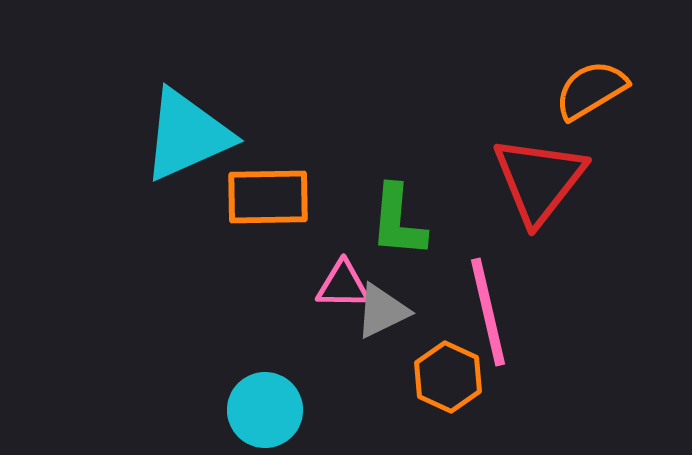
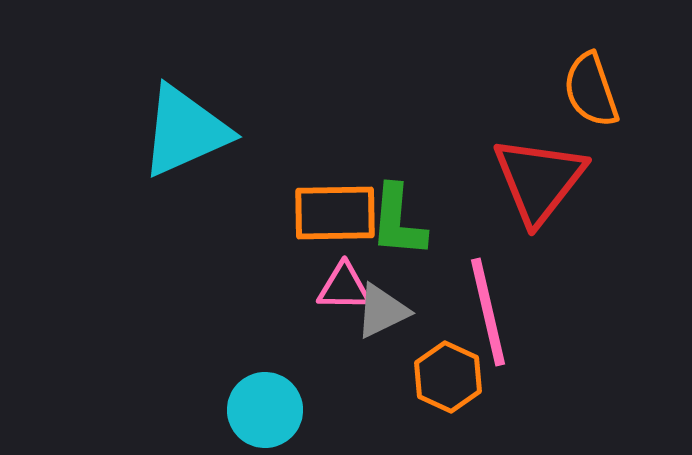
orange semicircle: rotated 78 degrees counterclockwise
cyan triangle: moved 2 px left, 4 px up
orange rectangle: moved 67 px right, 16 px down
pink triangle: moved 1 px right, 2 px down
